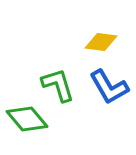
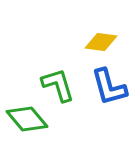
blue L-shape: rotated 15 degrees clockwise
